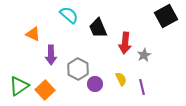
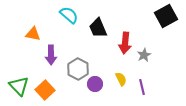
orange triangle: rotated 14 degrees counterclockwise
green triangle: rotated 40 degrees counterclockwise
